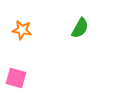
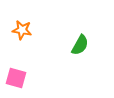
green semicircle: moved 17 px down
